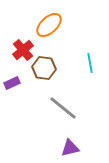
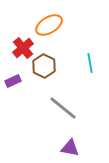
orange ellipse: rotated 12 degrees clockwise
red cross: moved 2 px up
brown hexagon: moved 2 px up; rotated 20 degrees clockwise
purple rectangle: moved 1 px right, 2 px up
purple triangle: rotated 24 degrees clockwise
